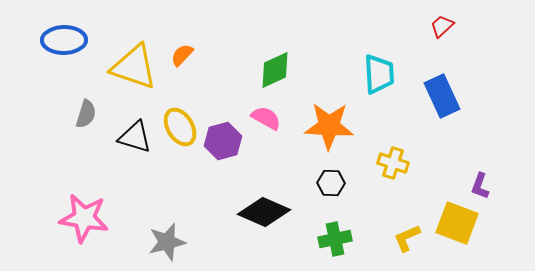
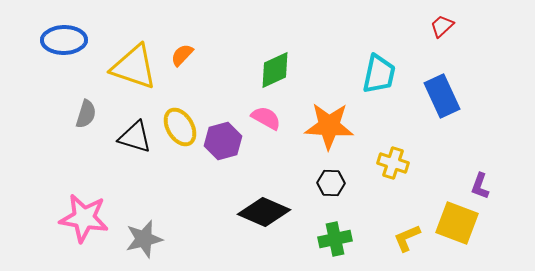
cyan trapezoid: rotated 15 degrees clockwise
gray star: moved 23 px left, 3 px up
